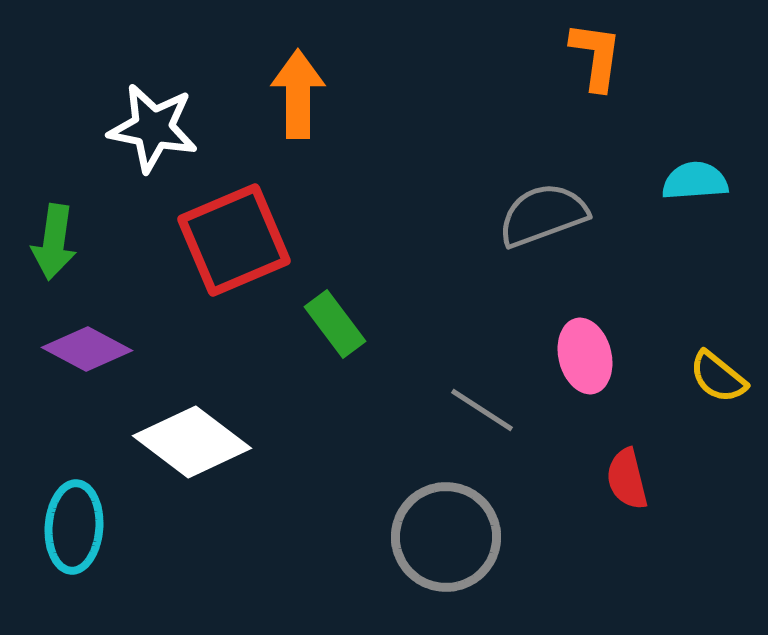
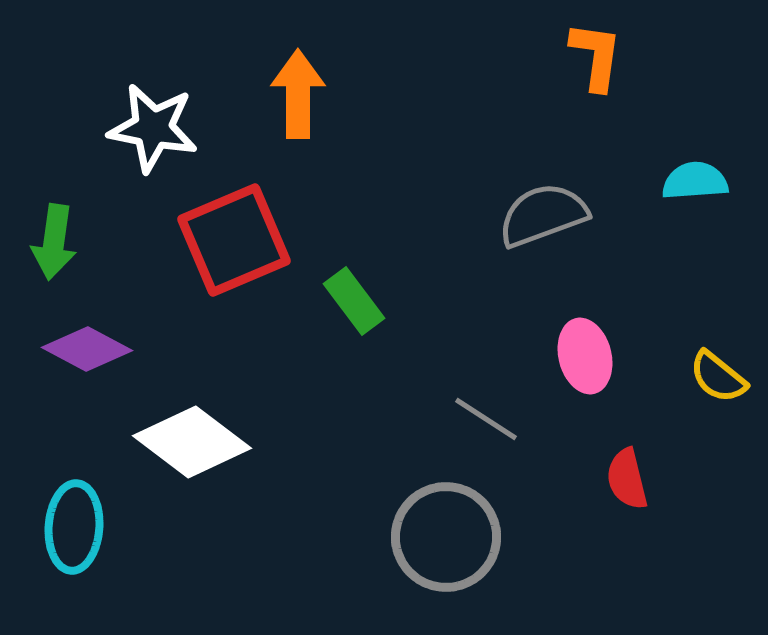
green rectangle: moved 19 px right, 23 px up
gray line: moved 4 px right, 9 px down
